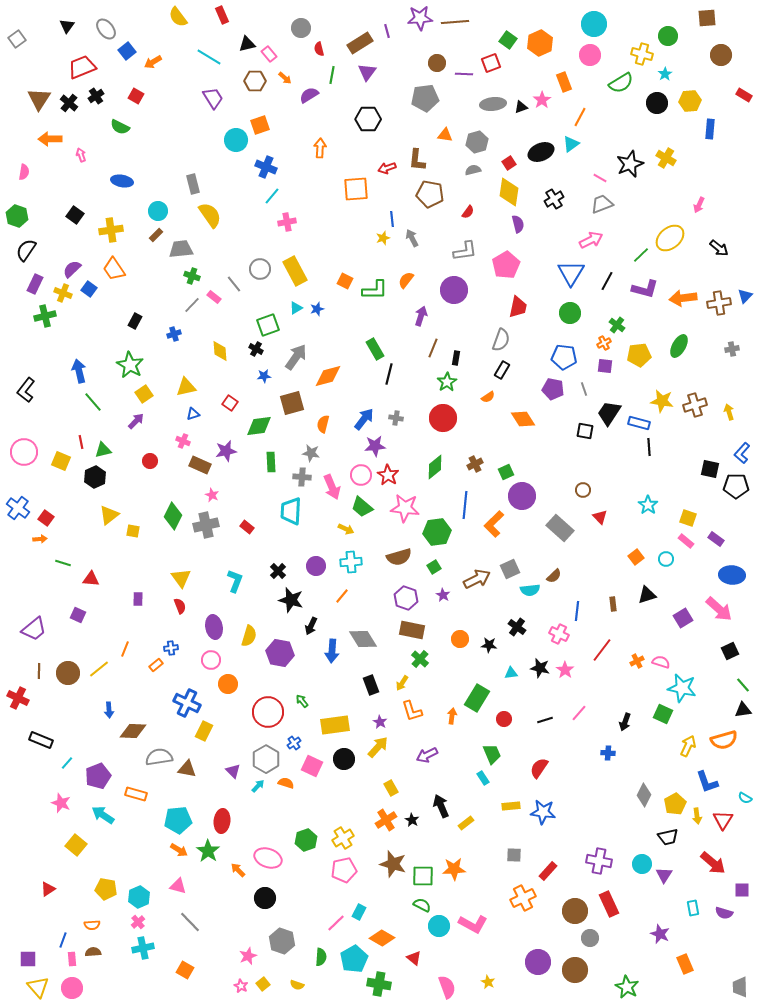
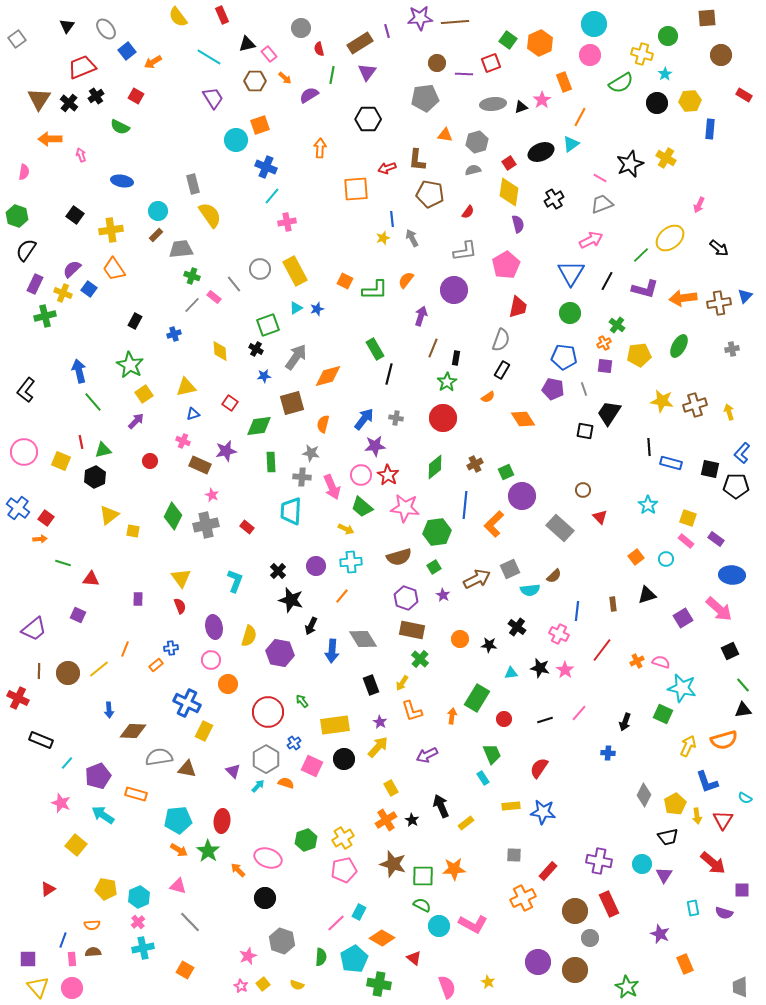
blue rectangle at (639, 423): moved 32 px right, 40 px down
